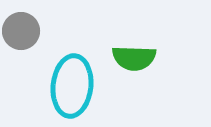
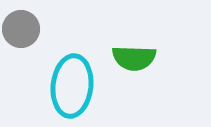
gray circle: moved 2 px up
